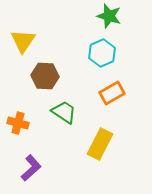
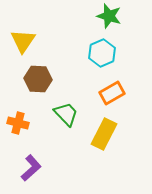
brown hexagon: moved 7 px left, 3 px down
green trapezoid: moved 2 px right, 2 px down; rotated 12 degrees clockwise
yellow rectangle: moved 4 px right, 10 px up
